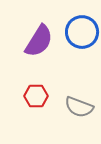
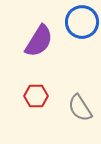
blue circle: moved 10 px up
gray semicircle: moved 1 px right, 1 px down; rotated 36 degrees clockwise
